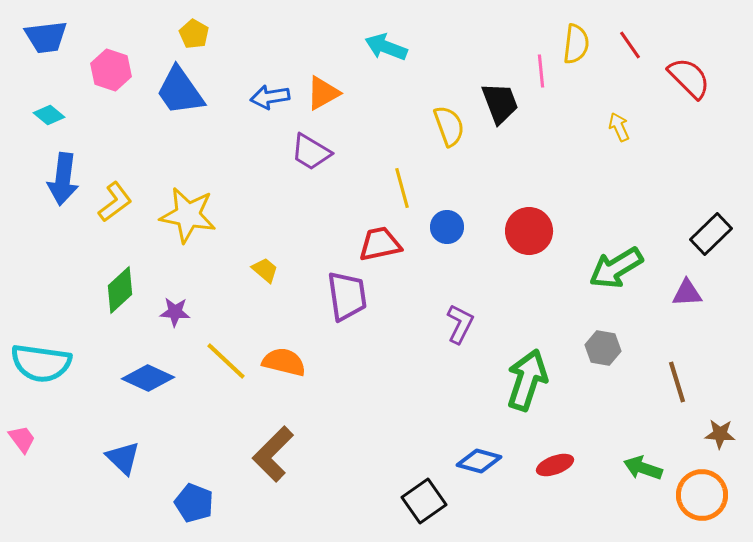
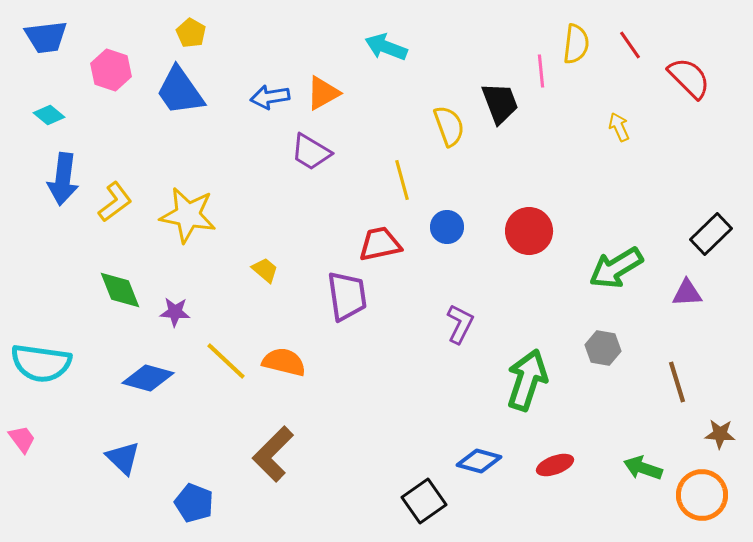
yellow pentagon at (194, 34): moved 3 px left, 1 px up
yellow line at (402, 188): moved 8 px up
green diamond at (120, 290): rotated 69 degrees counterclockwise
blue diamond at (148, 378): rotated 9 degrees counterclockwise
